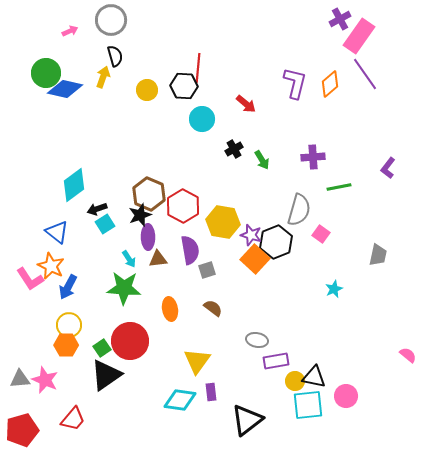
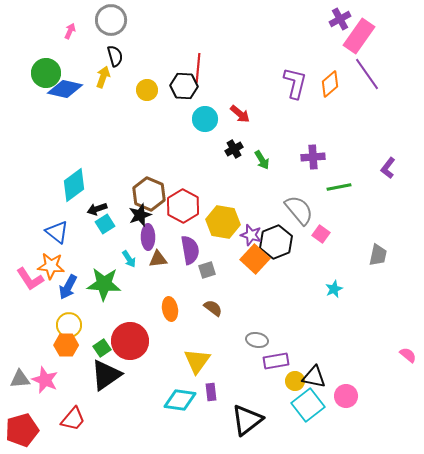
pink arrow at (70, 31): rotated 42 degrees counterclockwise
purple line at (365, 74): moved 2 px right
red arrow at (246, 104): moved 6 px left, 10 px down
cyan circle at (202, 119): moved 3 px right
gray semicircle at (299, 210): rotated 56 degrees counterclockwise
orange star at (51, 266): rotated 20 degrees counterclockwise
green star at (124, 288): moved 20 px left, 4 px up
cyan square at (308, 405): rotated 32 degrees counterclockwise
